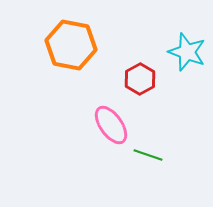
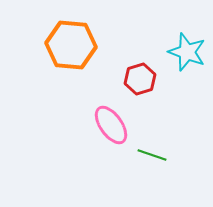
orange hexagon: rotated 6 degrees counterclockwise
red hexagon: rotated 12 degrees clockwise
green line: moved 4 px right
